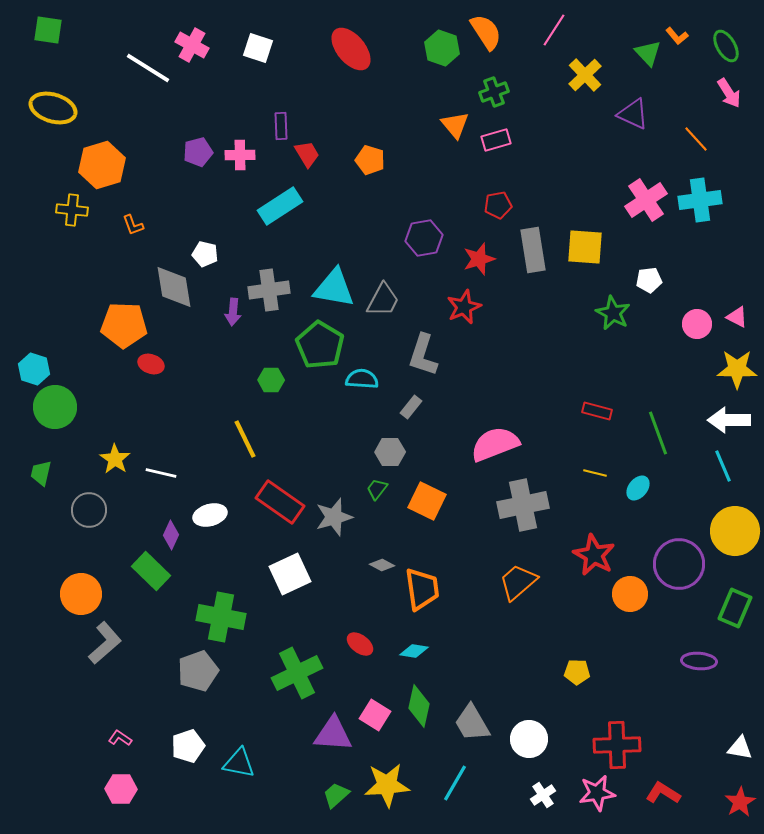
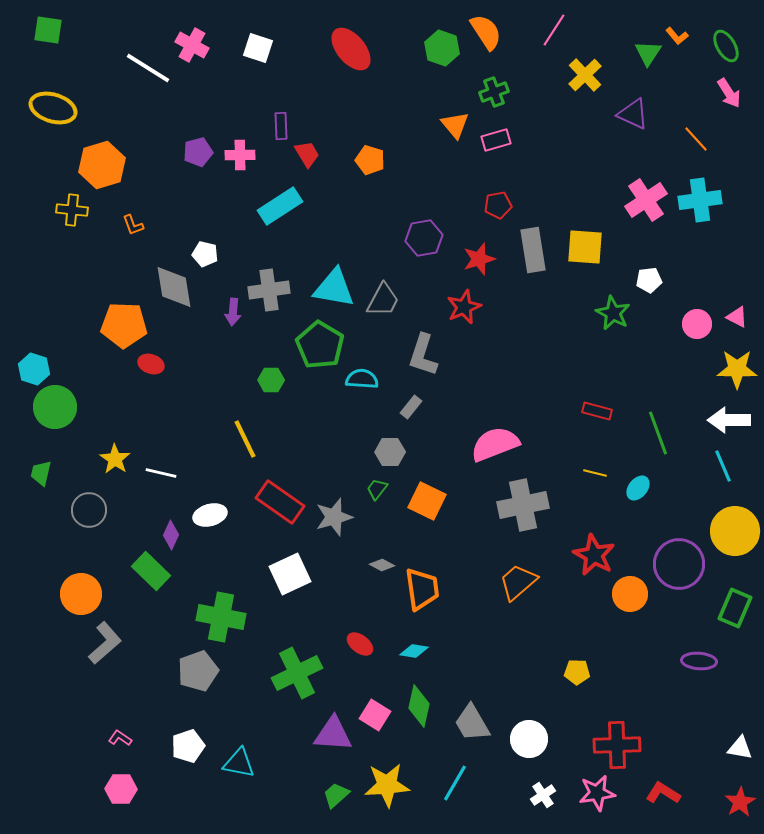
green triangle at (648, 53): rotated 16 degrees clockwise
